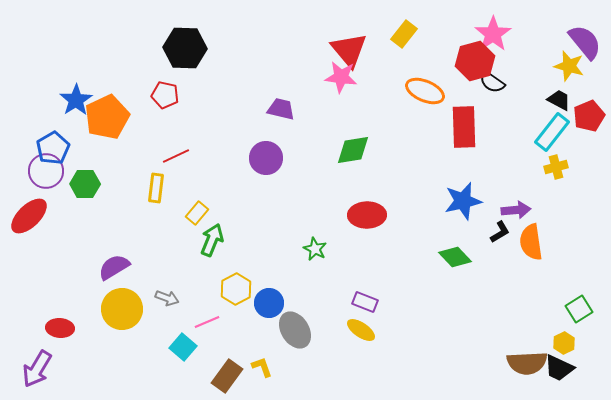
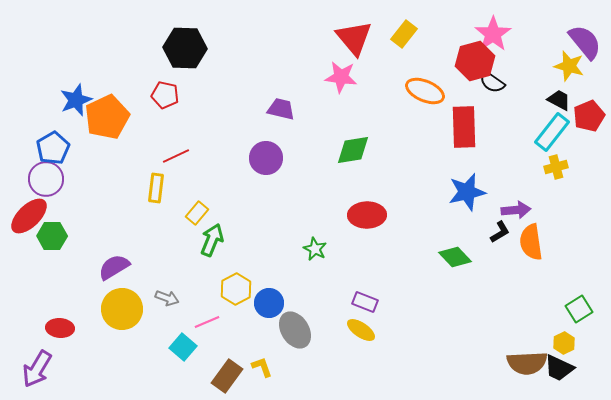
red triangle at (349, 50): moved 5 px right, 12 px up
blue star at (76, 100): rotated 12 degrees clockwise
purple circle at (46, 171): moved 8 px down
green hexagon at (85, 184): moved 33 px left, 52 px down
blue star at (463, 201): moved 4 px right, 9 px up
